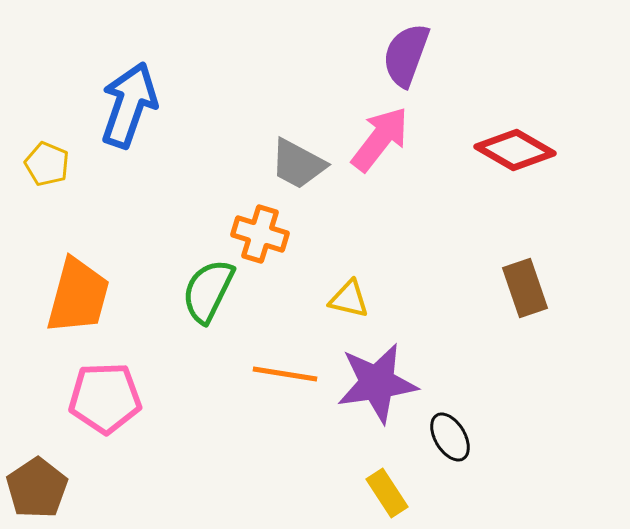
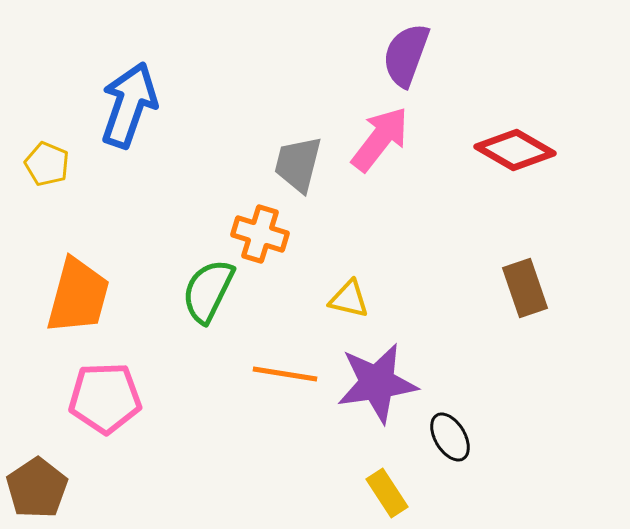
gray trapezoid: rotated 76 degrees clockwise
